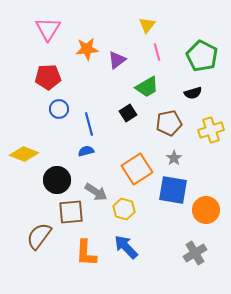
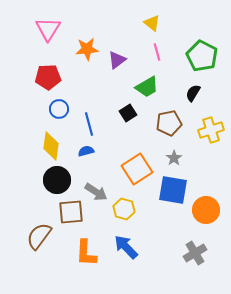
yellow triangle: moved 5 px right, 2 px up; rotated 30 degrees counterclockwise
black semicircle: rotated 138 degrees clockwise
yellow diamond: moved 27 px right, 8 px up; rotated 76 degrees clockwise
